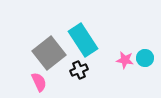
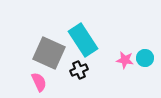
gray square: rotated 28 degrees counterclockwise
